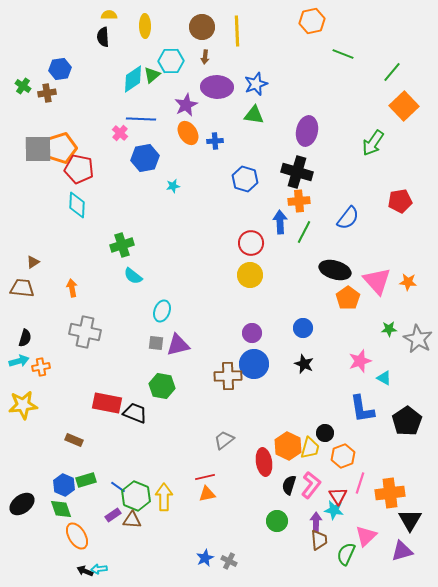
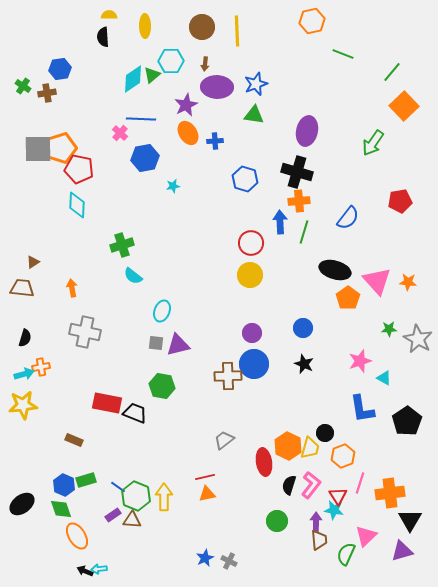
brown arrow at (205, 57): moved 7 px down
green line at (304, 232): rotated 10 degrees counterclockwise
cyan arrow at (19, 361): moved 5 px right, 13 px down
